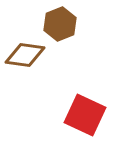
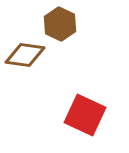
brown hexagon: rotated 12 degrees counterclockwise
